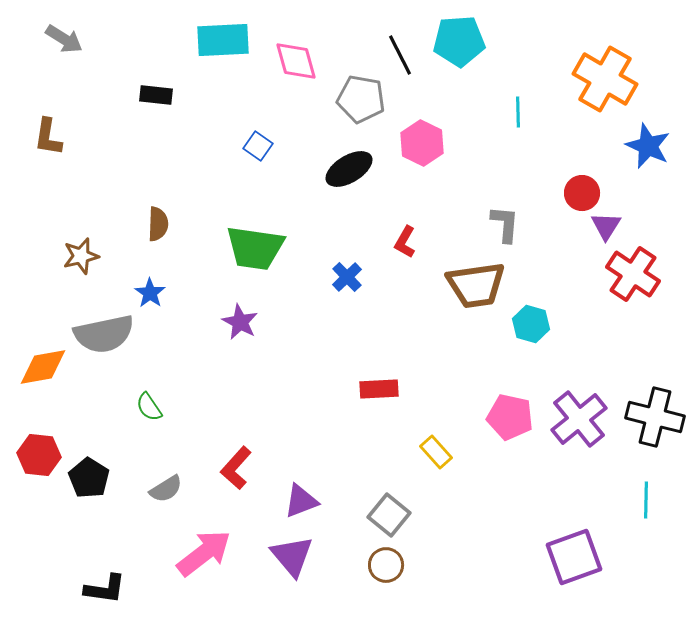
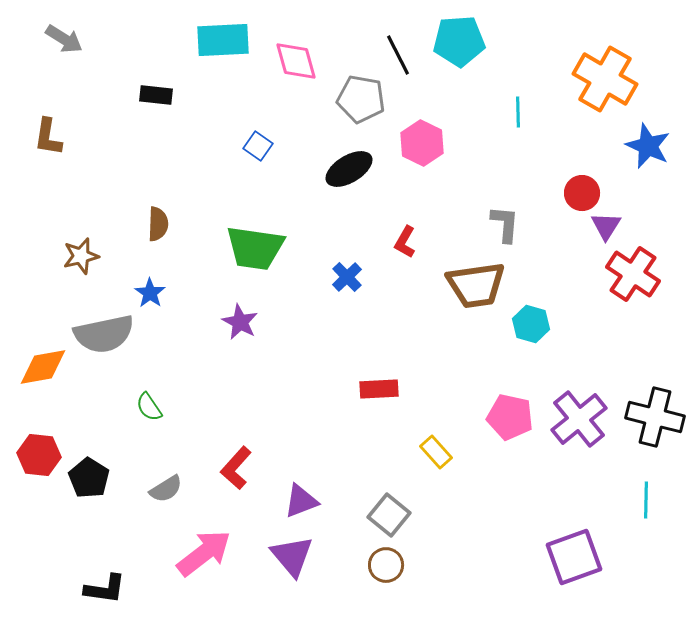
black line at (400, 55): moved 2 px left
